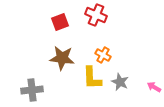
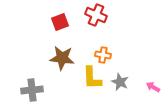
orange cross: rotated 21 degrees counterclockwise
pink arrow: moved 1 px left
